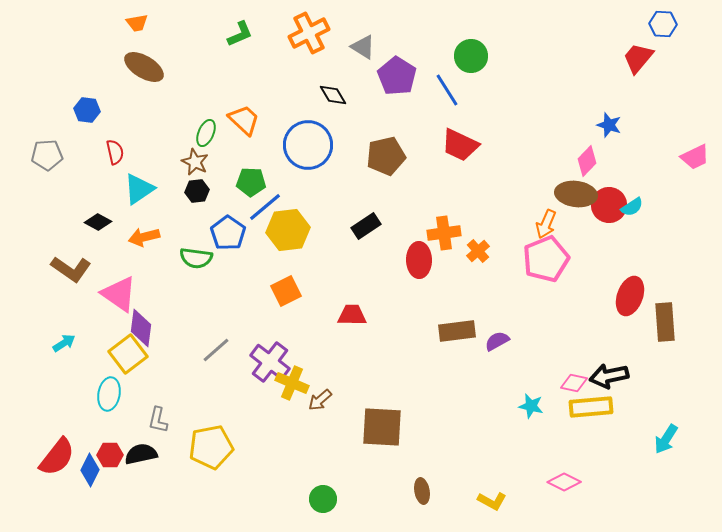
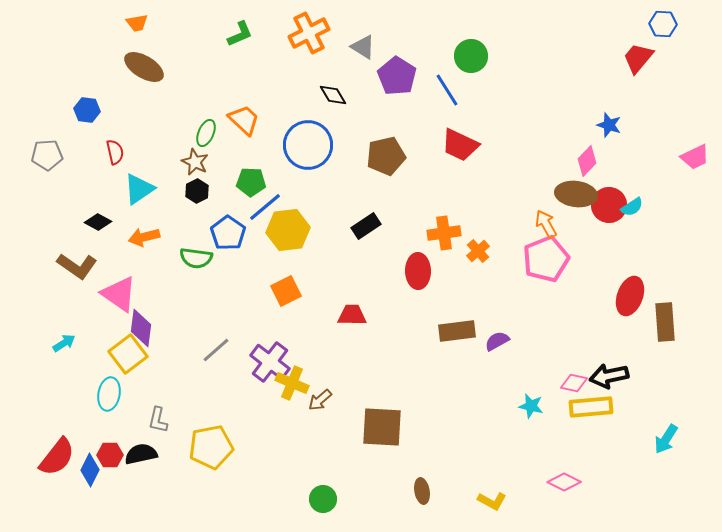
black hexagon at (197, 191): rotated 20 degrees counterclockwise
orange arrow at (546, 224): rotated 128 degrees clockwise
red ellipse at (419, 260): moved 1 px left, 11 px down
brown L-shape at (71, 269): moved 6 px right, 3 px up
